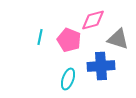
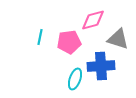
pink pentagon: moved 2 px down; rotated 30 degrees counterclockwise
cyan ellipse: moved 7 px right
